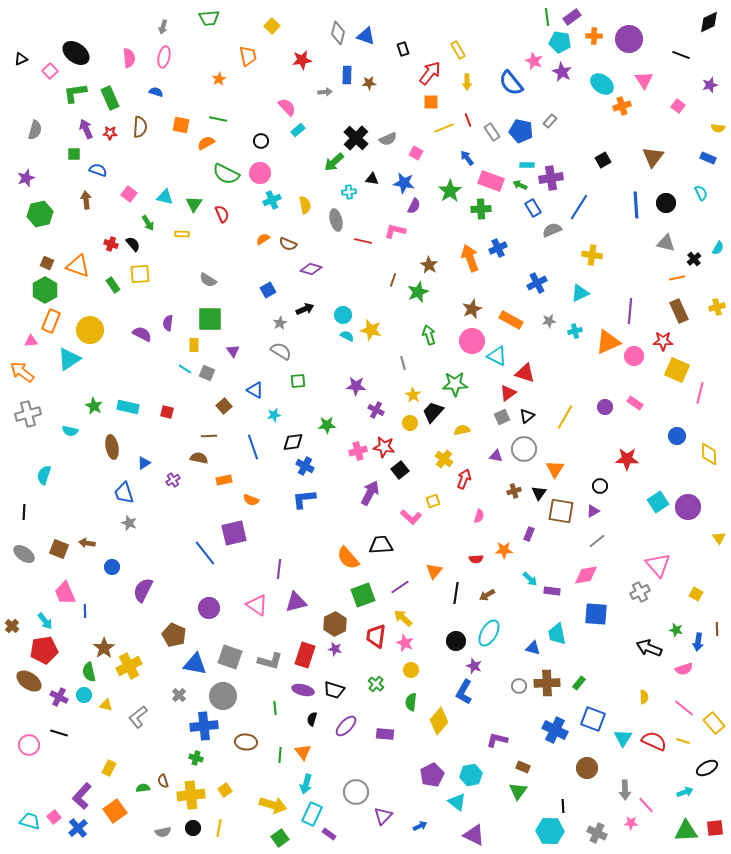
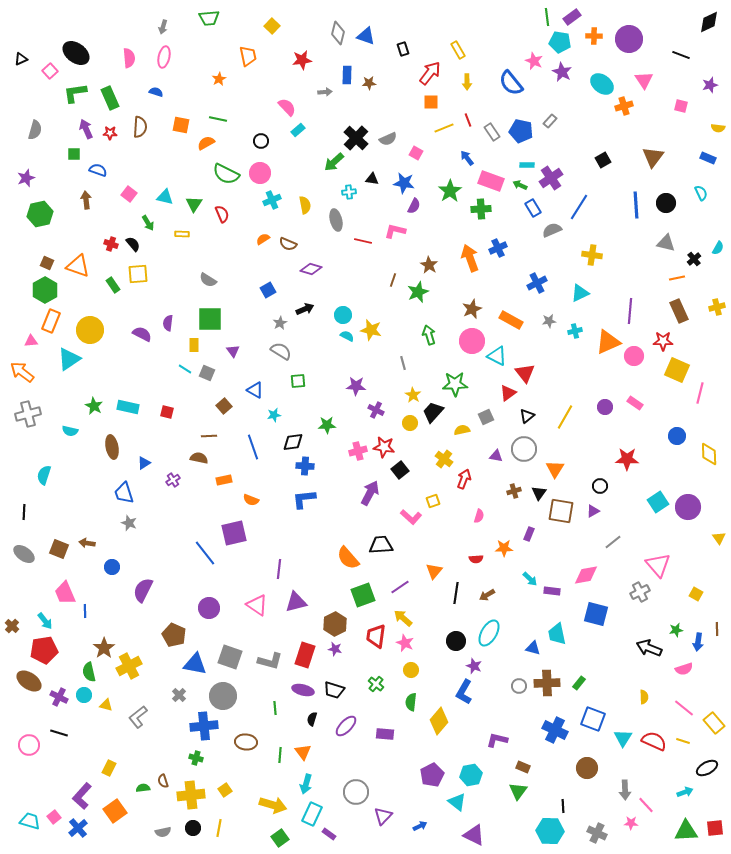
orange cross at (622, 106): moved 2 px right
pink square at (678, 106): moved 3 px right; rotated 24 degrees counterclockwise
purple cross at (551, 178): rotated 25 degrees counterclockwise
yellow square at (140, 274): moved 2 px left
red triangle at (525, 373): rotated 35 degrees clockwise
gray square at (502, 417): moved 16 px left
blue cross at (305, 466): rotated 24 degrees counterclockwise
gray line at (597, 541): moved 16 px right, 1 px down
orange star at (504, 550): moved 2 px up
blue square at (596, 614): rotated 10 degrees clockwise
green star at (676, 630): rotated 24 degrees counterclockwise
